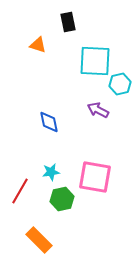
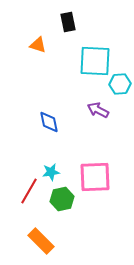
cyan hexagon: rotated 10 degrees clockwise
pink square: rotated 12 degrees counterclockwise
red line: moved 9 px right
orange rectangle: moved 2 px right, 1 px down
